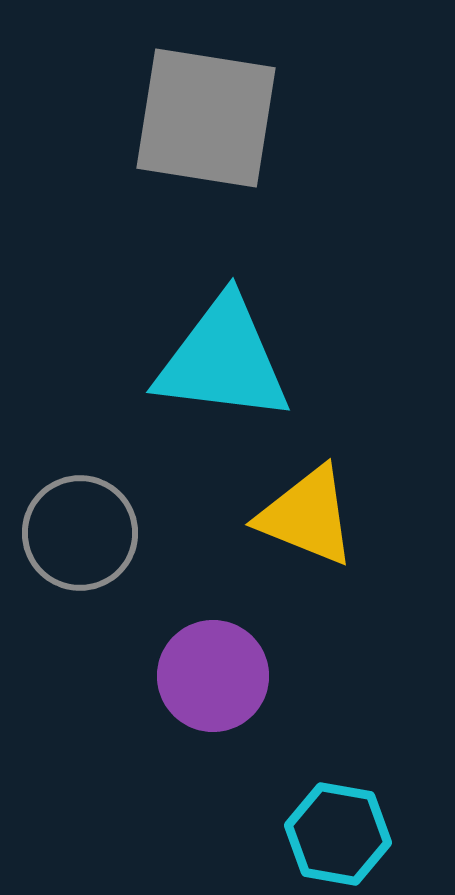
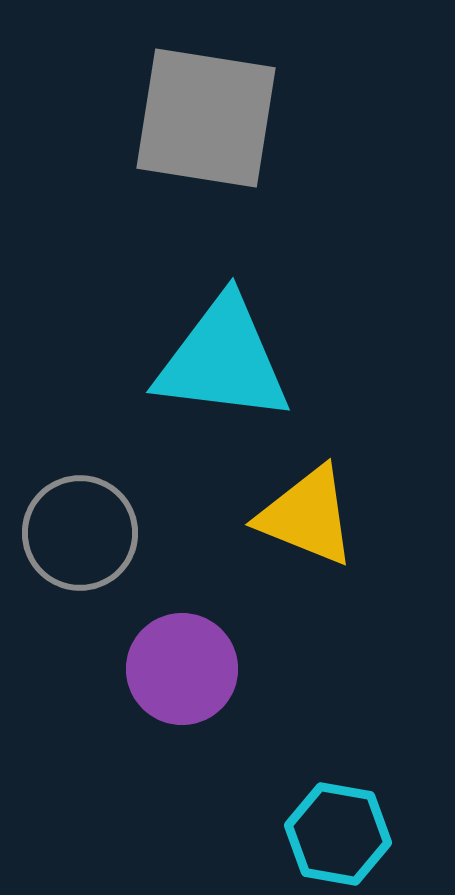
purple circle: moved 31 px left, 7 px up
